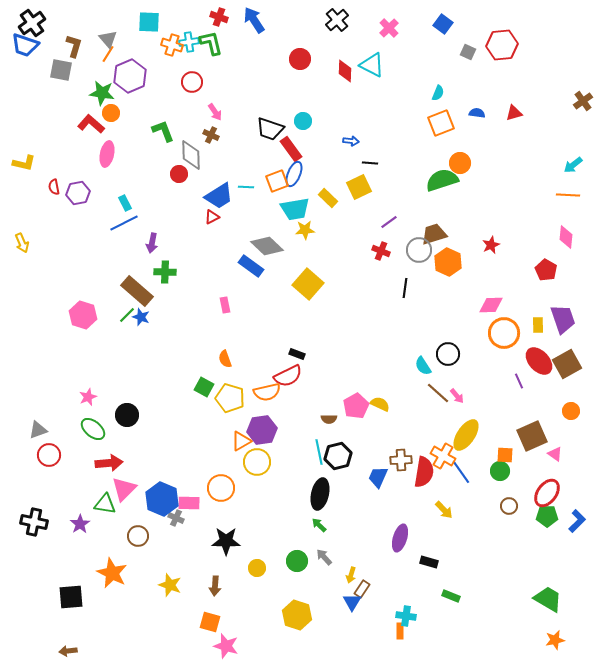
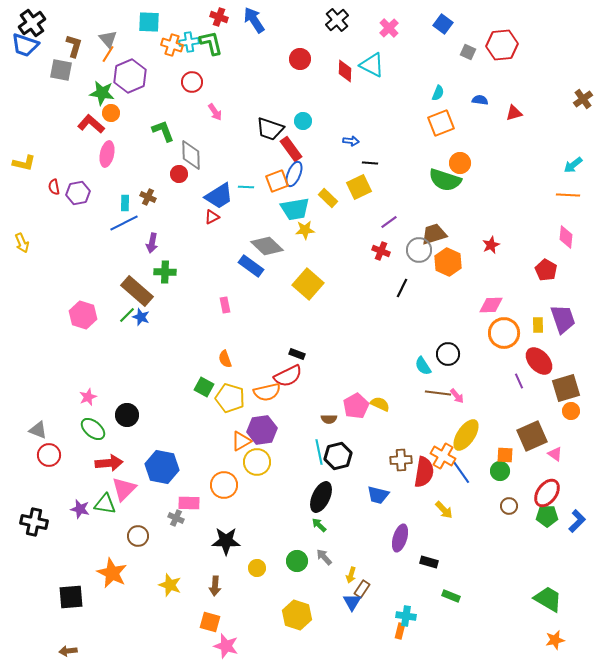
brown cross at (583, 101): moved 2 px up
blue semicircle at (477, 113): moved 3 px right, 13 px up
brown cross at (211, 135): moved 63 px left, 62 px down
green semicircle at (442, 180): moved 3 px right; rotated 144 degrees counterclockwise
cyan rectangle at (125, 203): rotated 28 degrees clockwise
black line at (405, 288): moved 3 px left; rotated 18 degrees clockwise
brown square at (567, 364): moved 1 px left, 24 px down; rotated 12 degrees clockwise
brown line at (438, 393): rotated 35 degrees counterclockwise
gray triangle at (38, 430): rotated 42 degrees clockwise
blue trapezoid at (378, 477): moved 18 px down; rotated 100 degrees counterclockwise
orange circle at (221, 488): moved 3 px right, 3 px up
black ellipse at (320, 494): moved 1 px right, 3 px down; rotated 12 degrees clockwise
blue hexagon at (162, 499): moved 32 px up; rotated 12 degrees counterclockwise
purple star at (80, 524): moved 15 px up; rotated 24 degrees counterclockwise
orange rectangle at (400, 631): rotated 14 degrees clockwise
